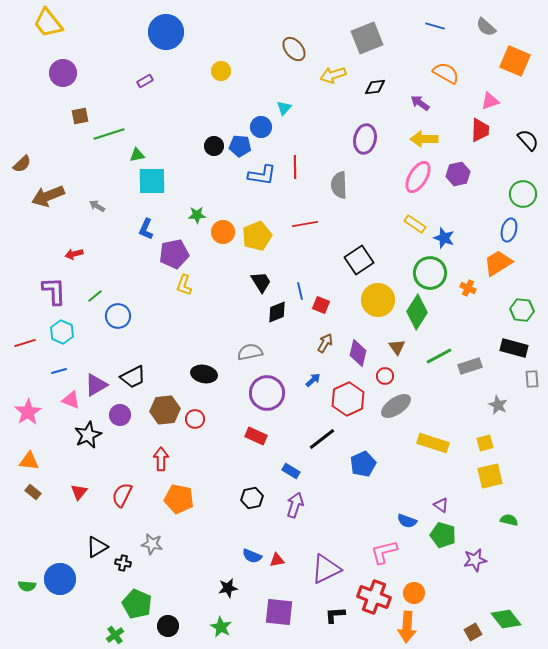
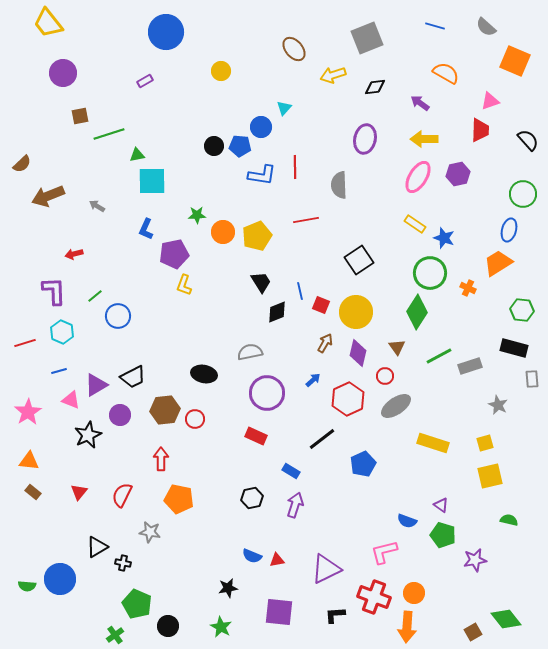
red line at (305, 224): moved 1 px right, 4 px up
yellow circle at (378, 300): moved 22 px left, 12 px down
gray star at (152, 544): moved 2 px left, 12 px up
